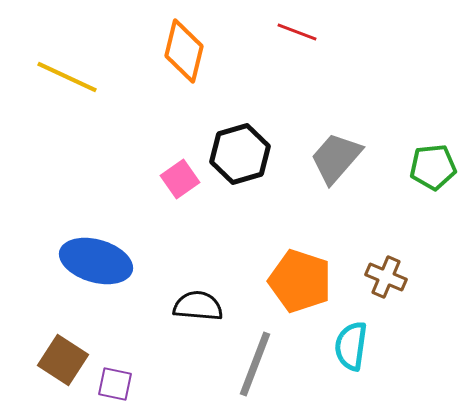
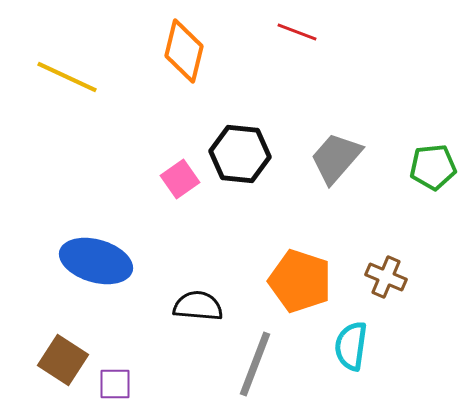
black hexagon: rotated 22 degrees clockwise
purple square: rotated 12 degrees counterclockwise
